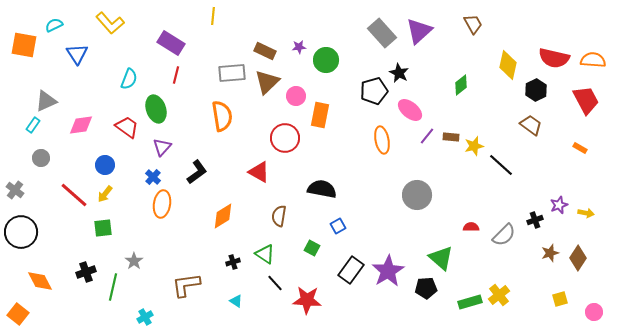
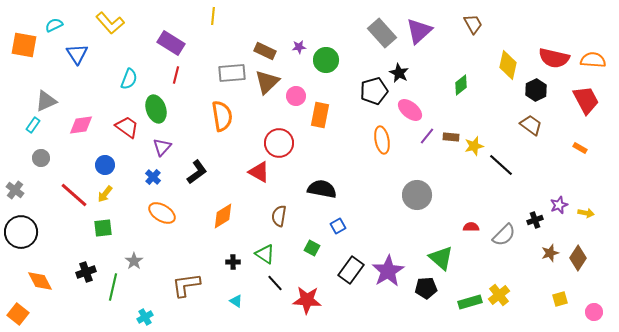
red circle at (285, 138): moved 6 px left, 5 px down
orange ellipse at (162, 204): moved 9 px down; rotated 68 degrees counterclockwise
black cross at (233, 262): rotated 16 degrees clockwise
